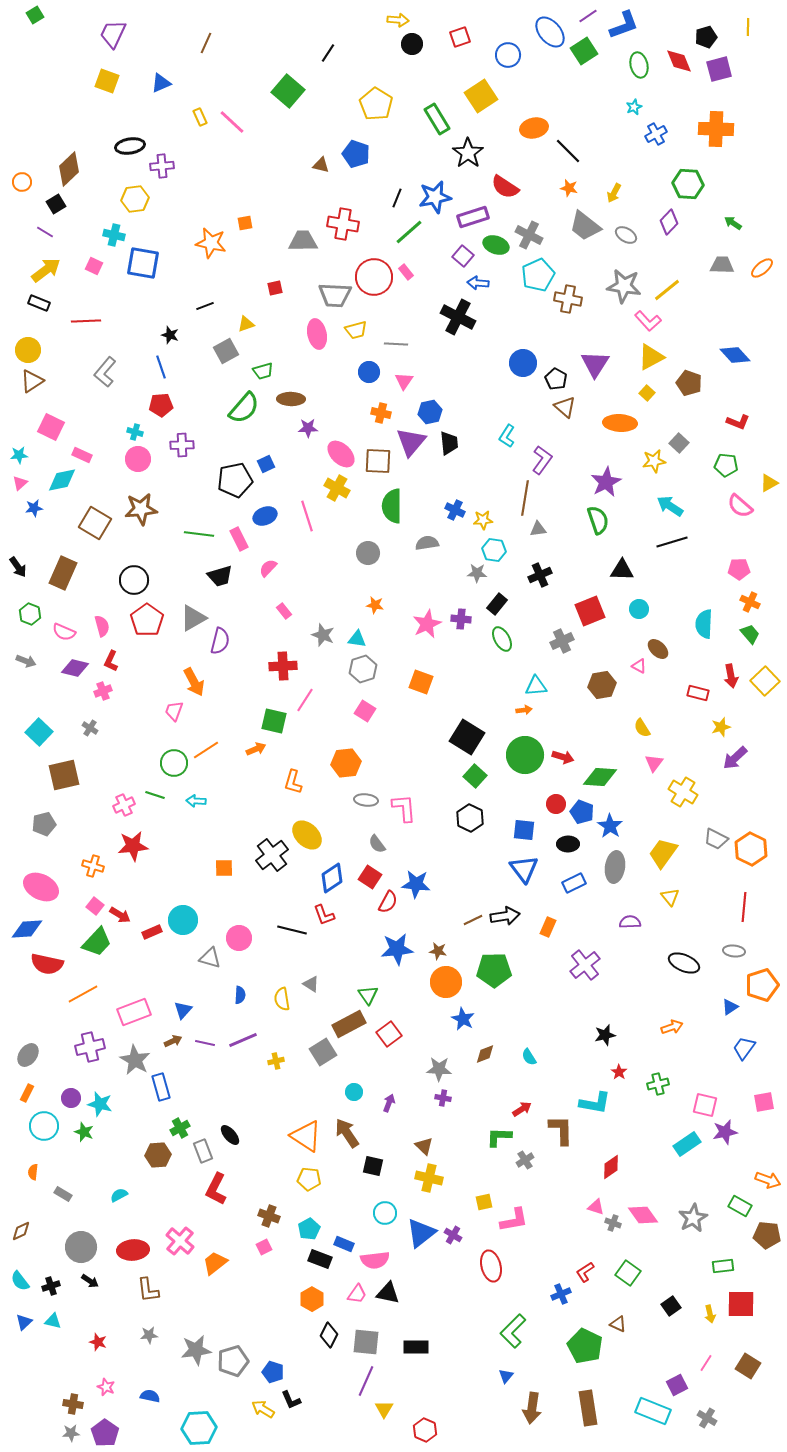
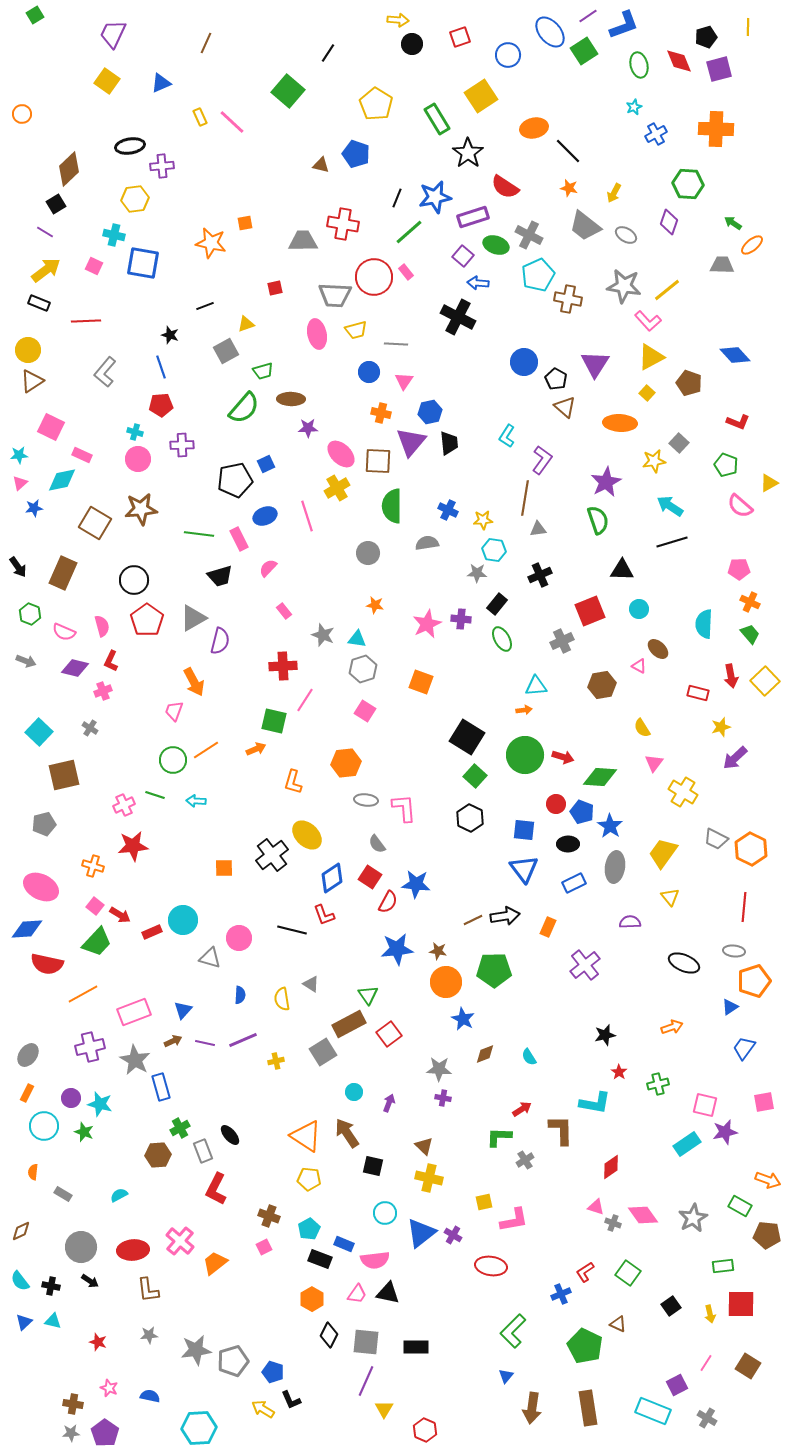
yellow square at (107, 81): rotated 15 degrees clockwise
orange circle at (22, 182): moved 68 px up
purple diamond at (669, 222): rotated 25 degrees counterclockwise
orange ellipse at (762, 268): moved 10 px left, 23 px up
blue circle at (523, 363): moved 1 px right, 1 px up
green pentagon at (726, 465): rotated 15 degrees clockwise
yellow cross at (337, 488): rotated 30 degrees clockwise
blue cross at (455, 510): moved 7 px left
green circle at (174, 763): moved 1 px left, 3 px up
orange pentagon at (762, 985): moved 8 px left, 4 px up
red ellipse at (491, 1266): rotated 68 degrees counterclockwise
black cross at (51, 1286): rotated 30 degrees clockwise
pink star at (106, 1387): moved 3 px right, 1 px down
